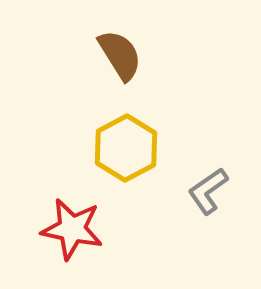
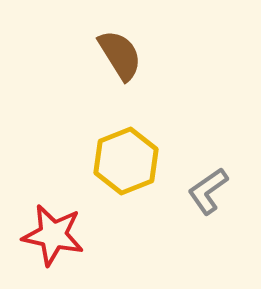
yellow hexagon: moved 13 px down; rotated 6 degrees clockwise
red star: moved 19 px left, 6 px down
